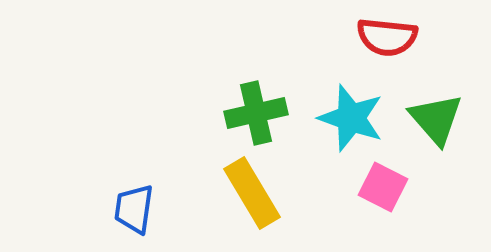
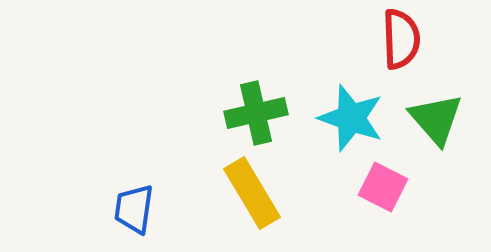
red semicircle: moved 14 px right, 2 px down; rotated 98 degrees counterclockwise
